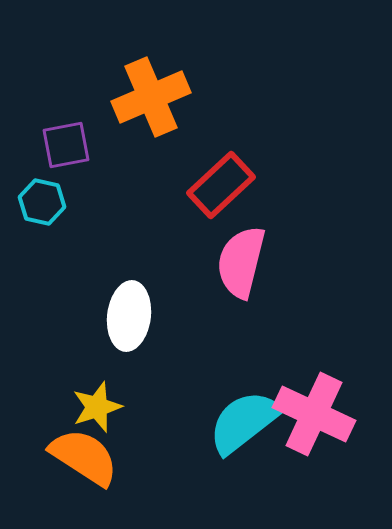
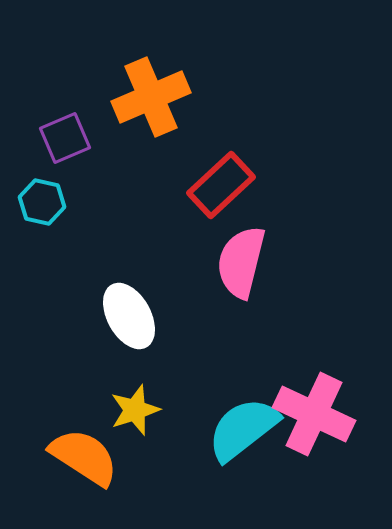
purple square: moved 1 px left, 7 px up; rotated 12 degrees counterclockwise
white ellipse: rotated 36 degrees counterclockwise
yellow star: moved 38 px right, 3 px down
cyan semicircle: moved 1 px left, 7 px down
